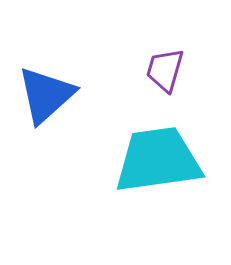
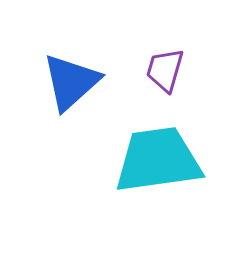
blue triangle: moved 25 px right, 13 px up
